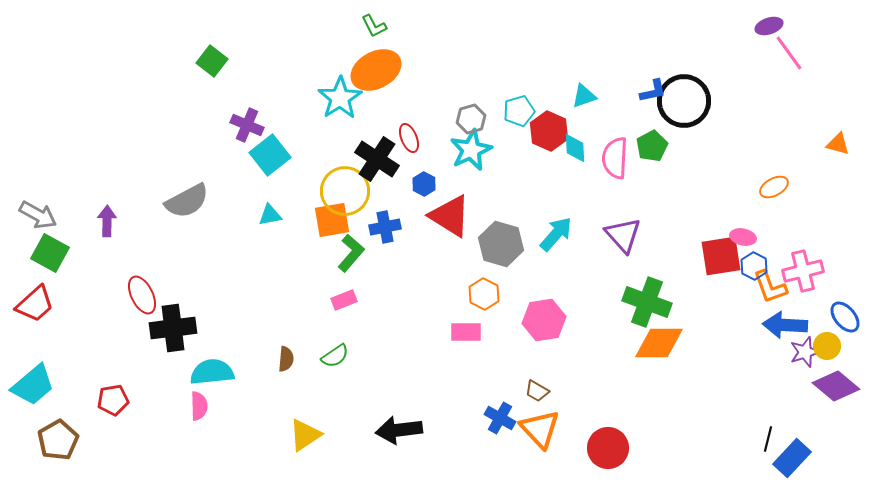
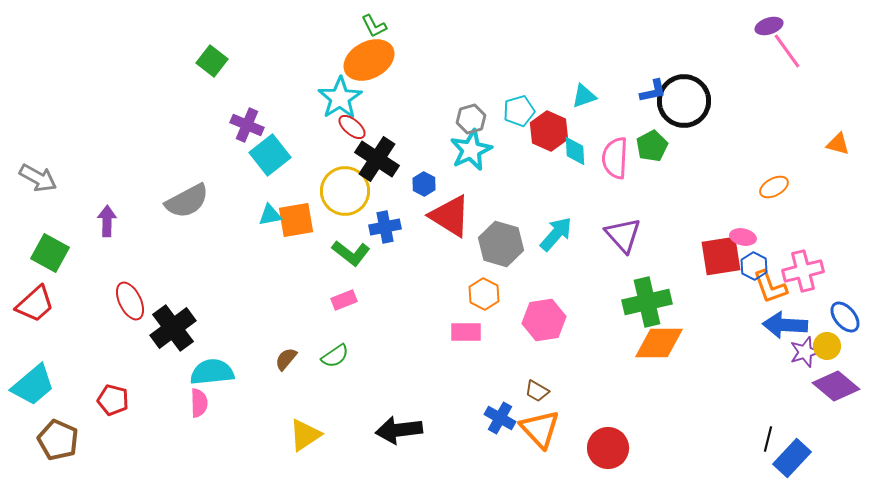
pink line at (789, 53): moved 2 px left, 2 px up
orange ellipse at (376, 70): moved 7 px left, 10 px up
red ellipse at (409, 138): moved 57 px left, 11 px up; rotated 28 degrees counterclockwise
cyan diamond at (575, 148): moved 3 px down
gray arrow at (38, 215): moved 37 px up
orange square at (332, 220): moved 36 px left
green L-shape at (351, 253): rotated 87 degrees clockwise
red ellipse at (142, 295): moved 12 px left, 6 px down
green cross at (647, 302): rotated 33 degrees counterclockwise
black cross at (173, 328): rotated 30 degrees counterclockwise
brown semicircle at (286, 359): rotated 145 degrees counterclockwise
red pentagon at (113, 400): rotated 24 degrees clockwise
pink semicircle at (199, 406): moved 3 px up
brown pentagon at (58, 440): rotated 18 degrees counterclockwise
